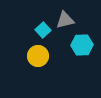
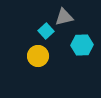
gray triangle: moved 1 px left, 3 px up
cyan square: moved 3 px right, 1 px down
